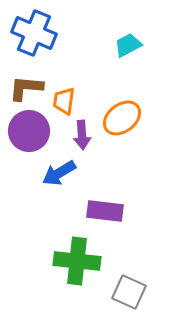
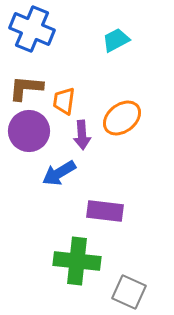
blue cross: moved 2 px left, 4 px up
cyan trapezoid: moved 12 px left, 5 px up
